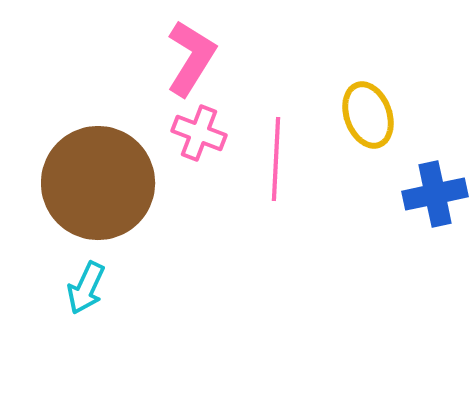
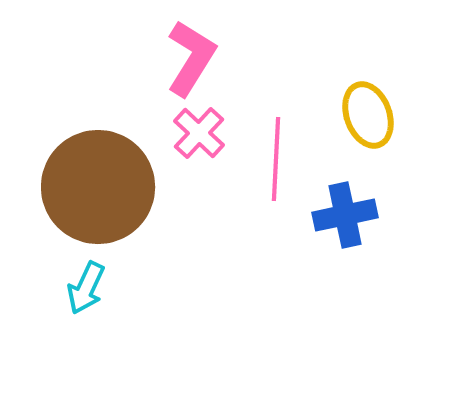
pink cross: rotated 22 degrees clockwise
brown circle: moved 4 px down
blue cross: moved 90 px left, 21 px down
